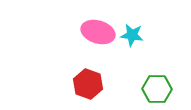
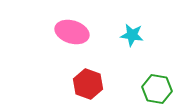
pink ellipse: moved 26 px left
green hexagon: rotated 8 degrees clockwise
